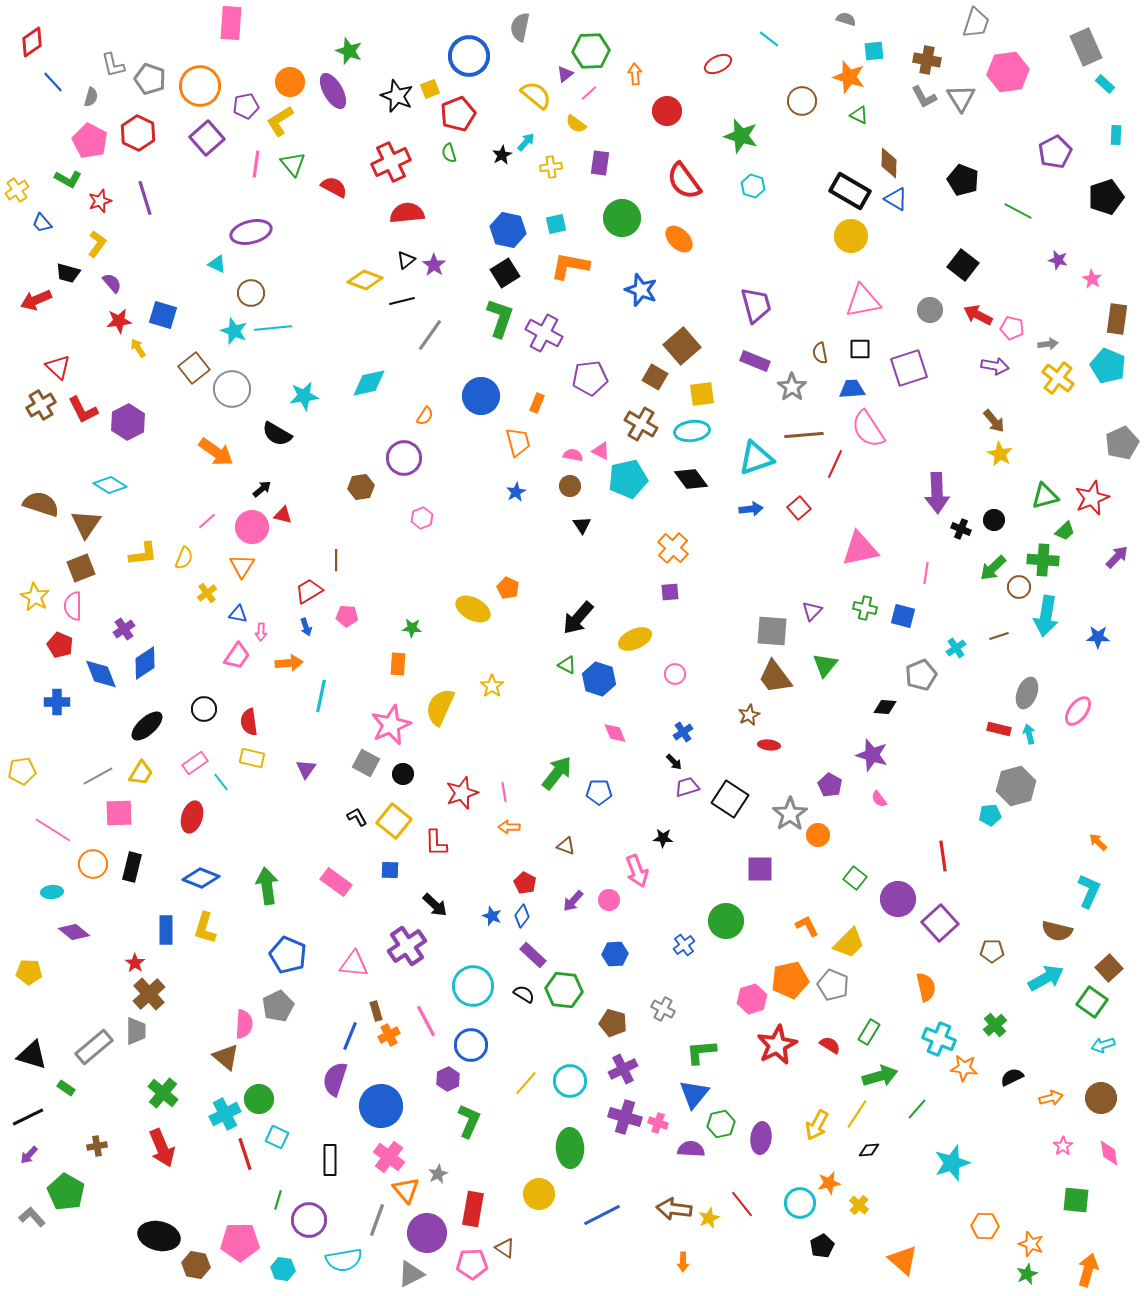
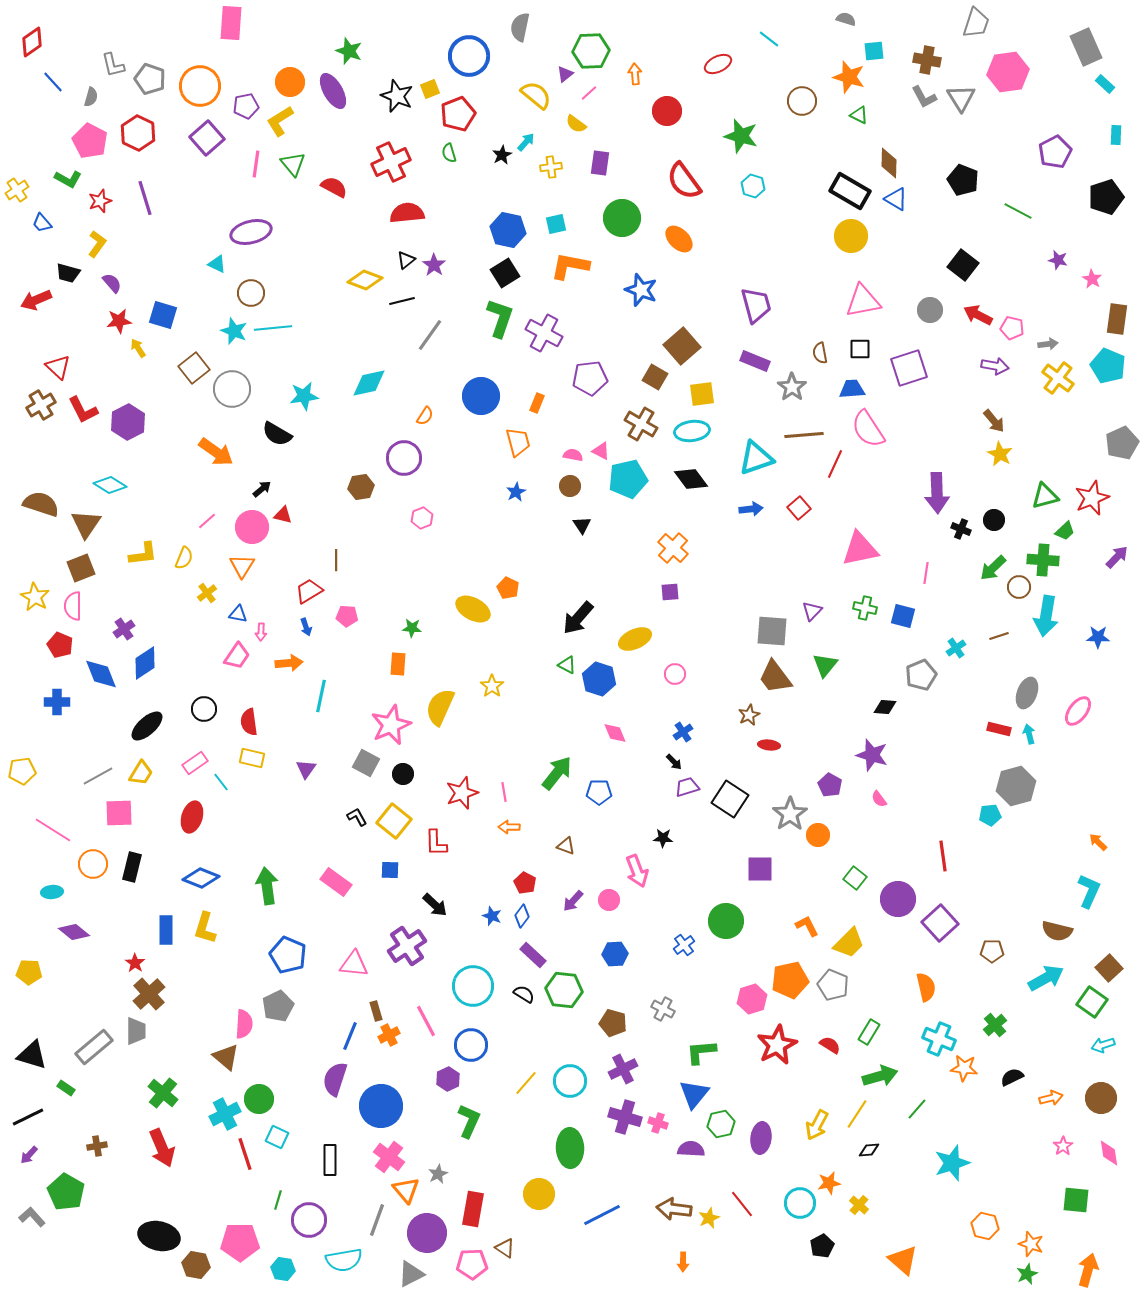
orange hexagon at (985, 1226): rotated 12 degrees clockwise
